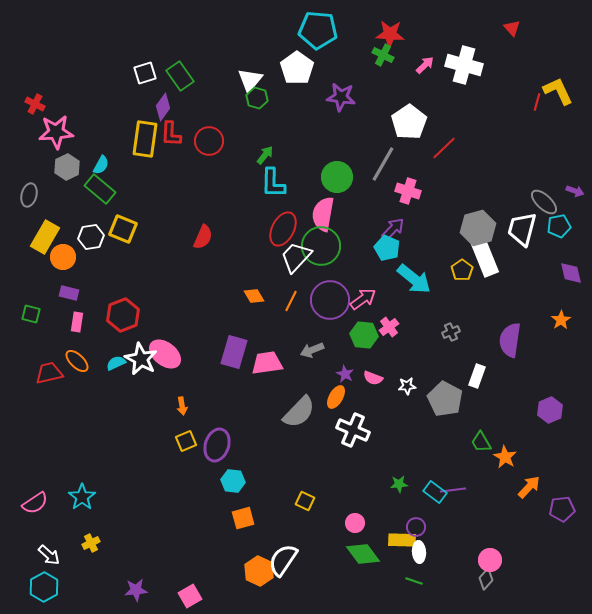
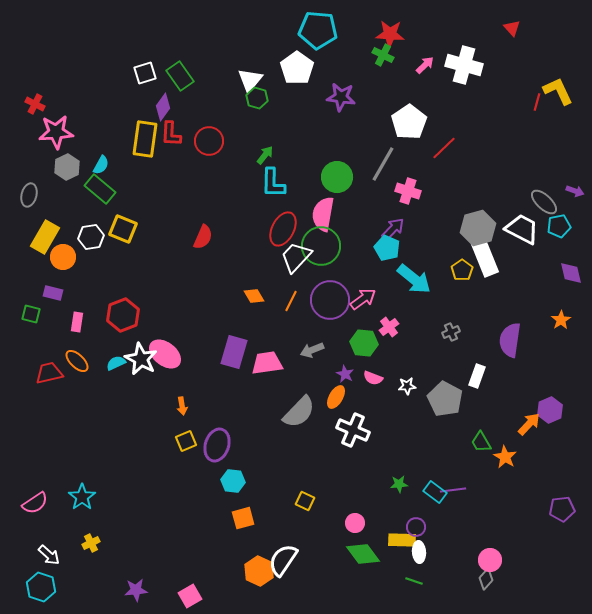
white trapezoid at (522, 229): rotated 102 degrees clockwise
purple rectangle at (69, 293): moved 16 px left
green hexagon at (364, 335): moved 8 px down
orange arrow at (529, 487): moved 63 px up
cyan hexagon at (44, 587): moved 3 px left; rotated 12 degrees counterclockwise
